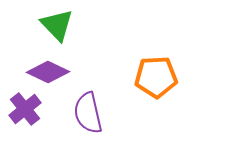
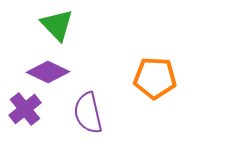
orange pentagon: moved 1 px left, 1 px down; rotated 6 degrees clockwise
